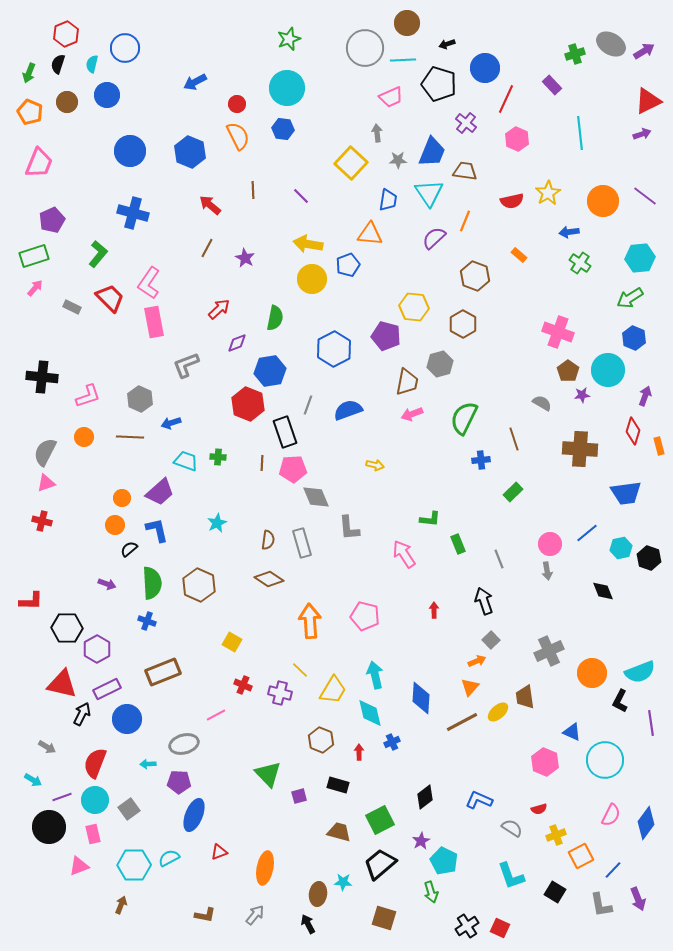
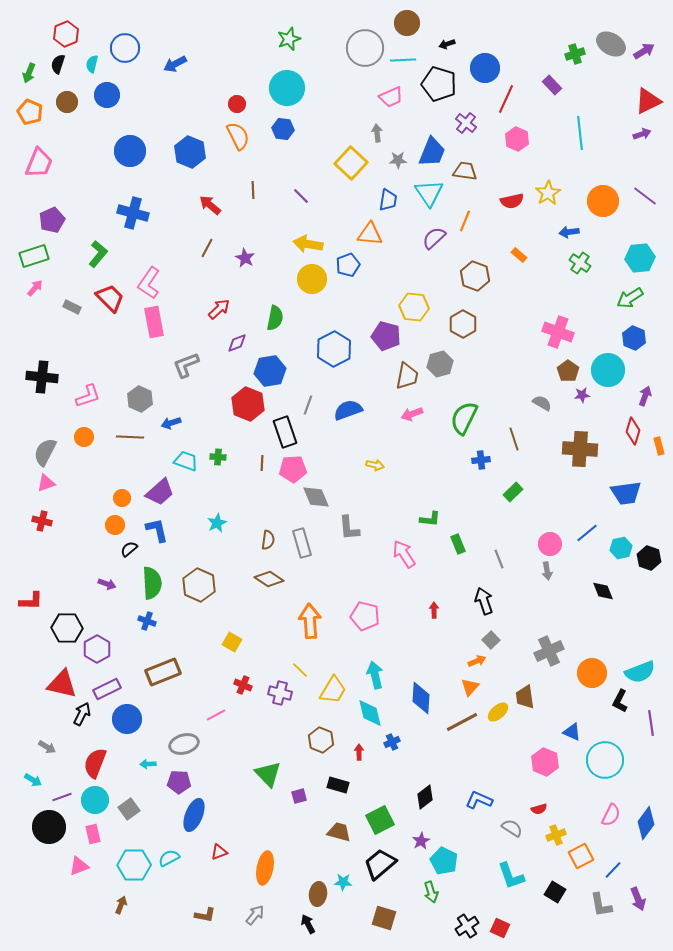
blue arrow at (195, 82): moved 20 px left, 18 px up
brown trapezoid at (407, 382): moved 6 px up
